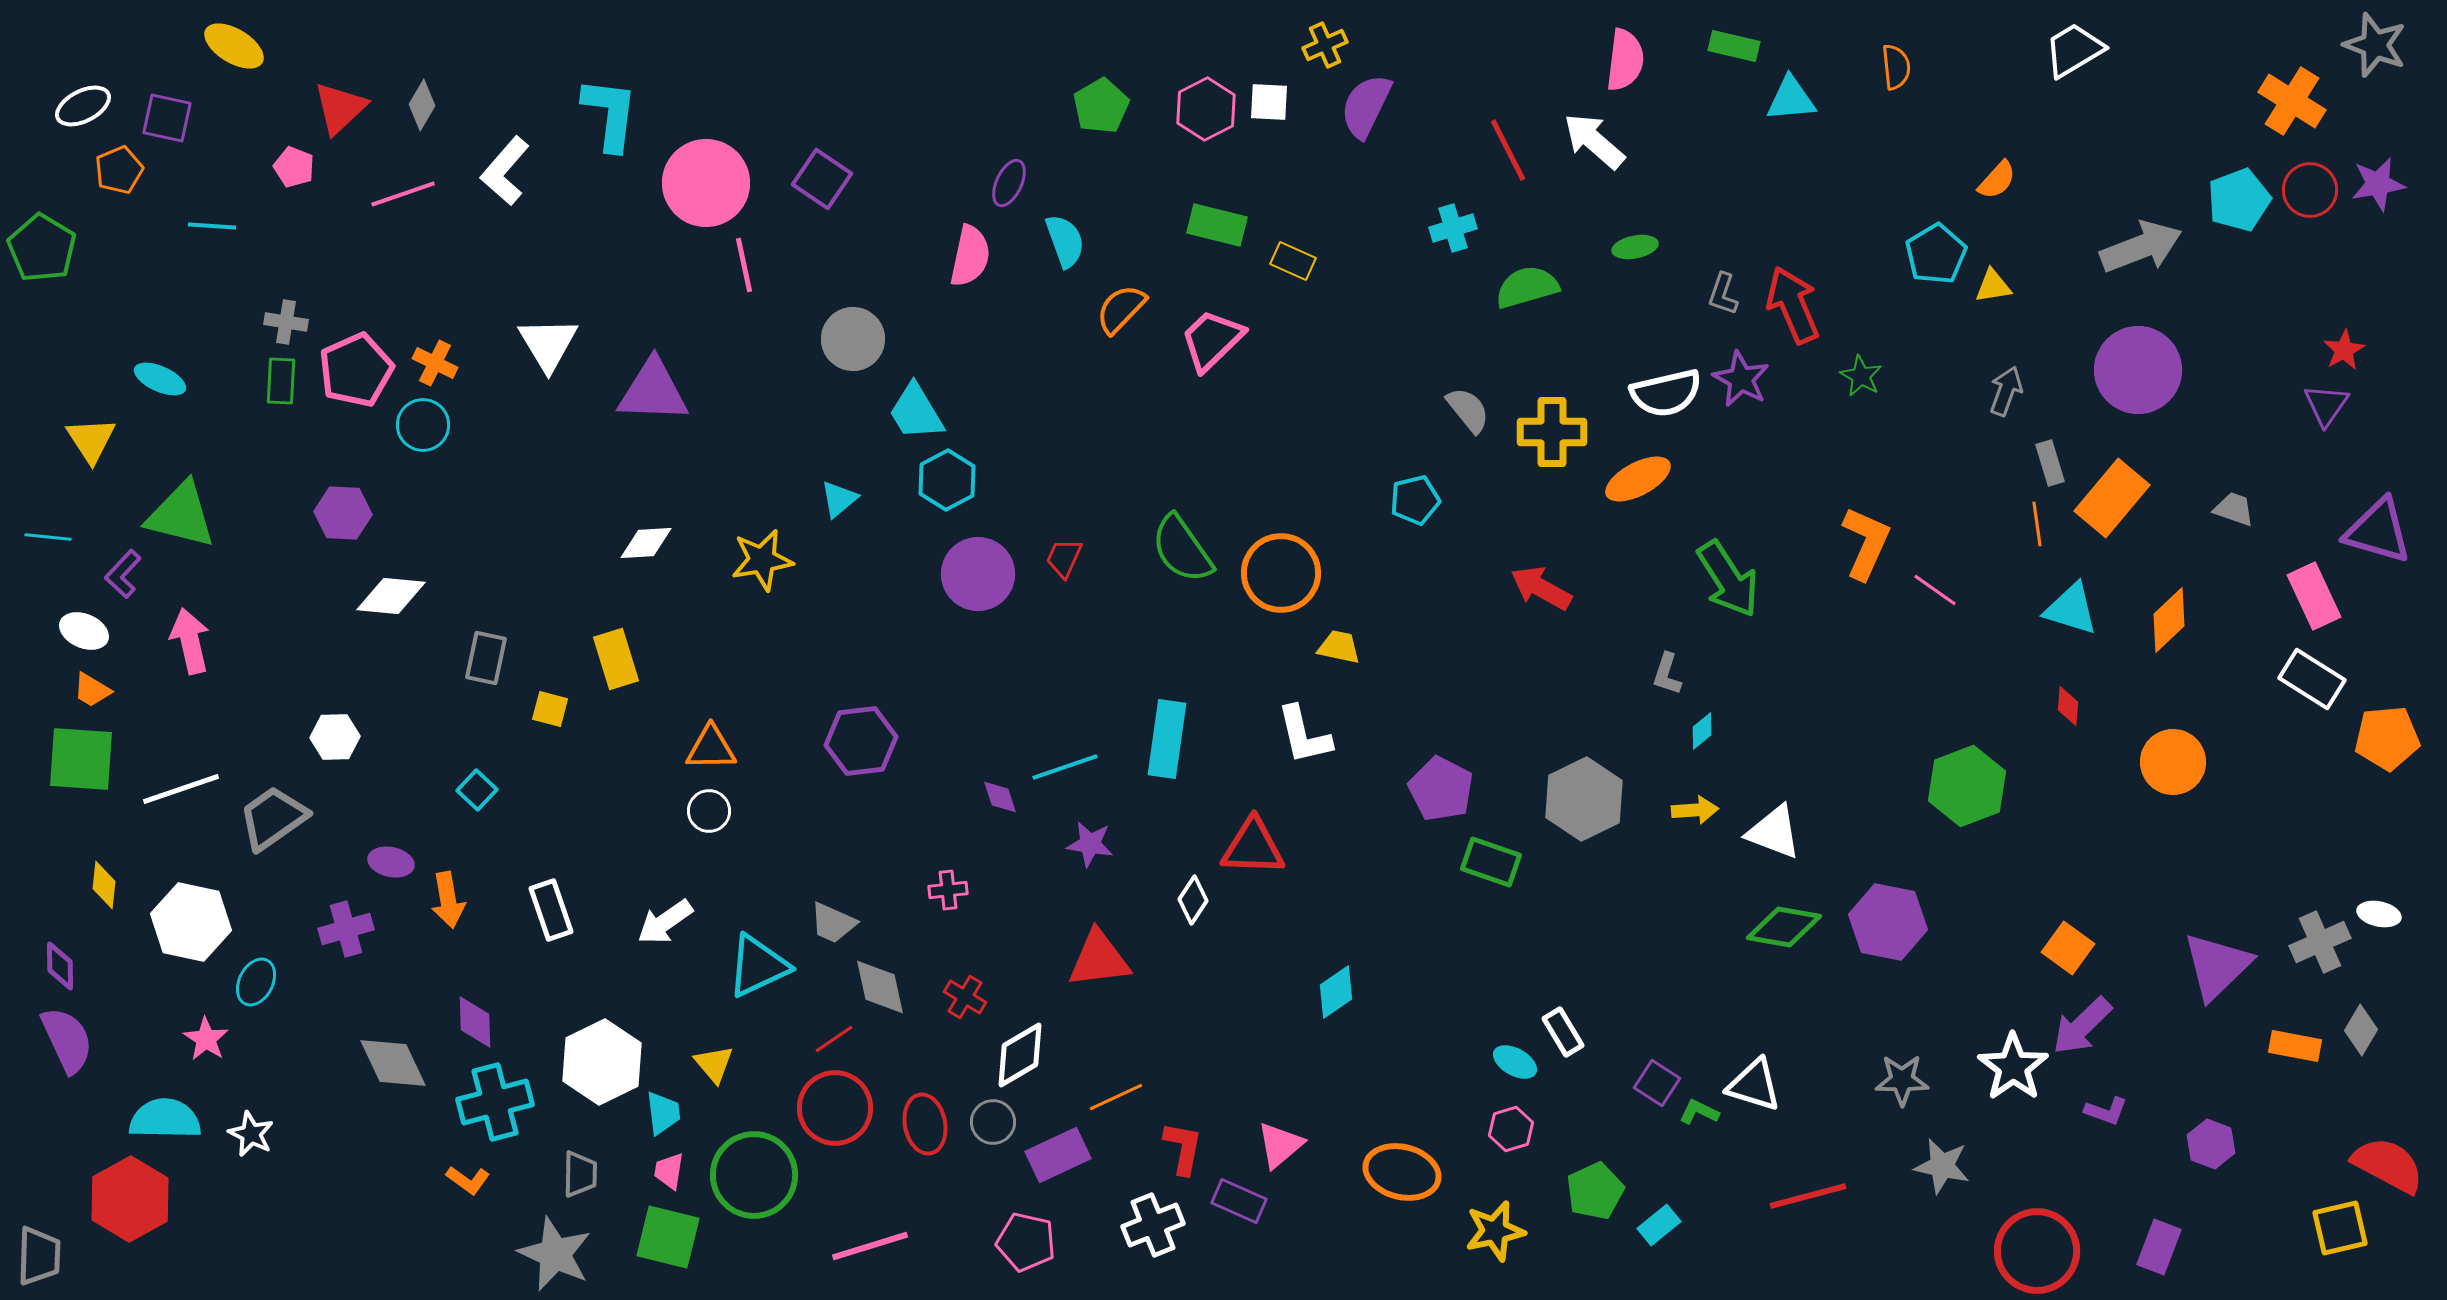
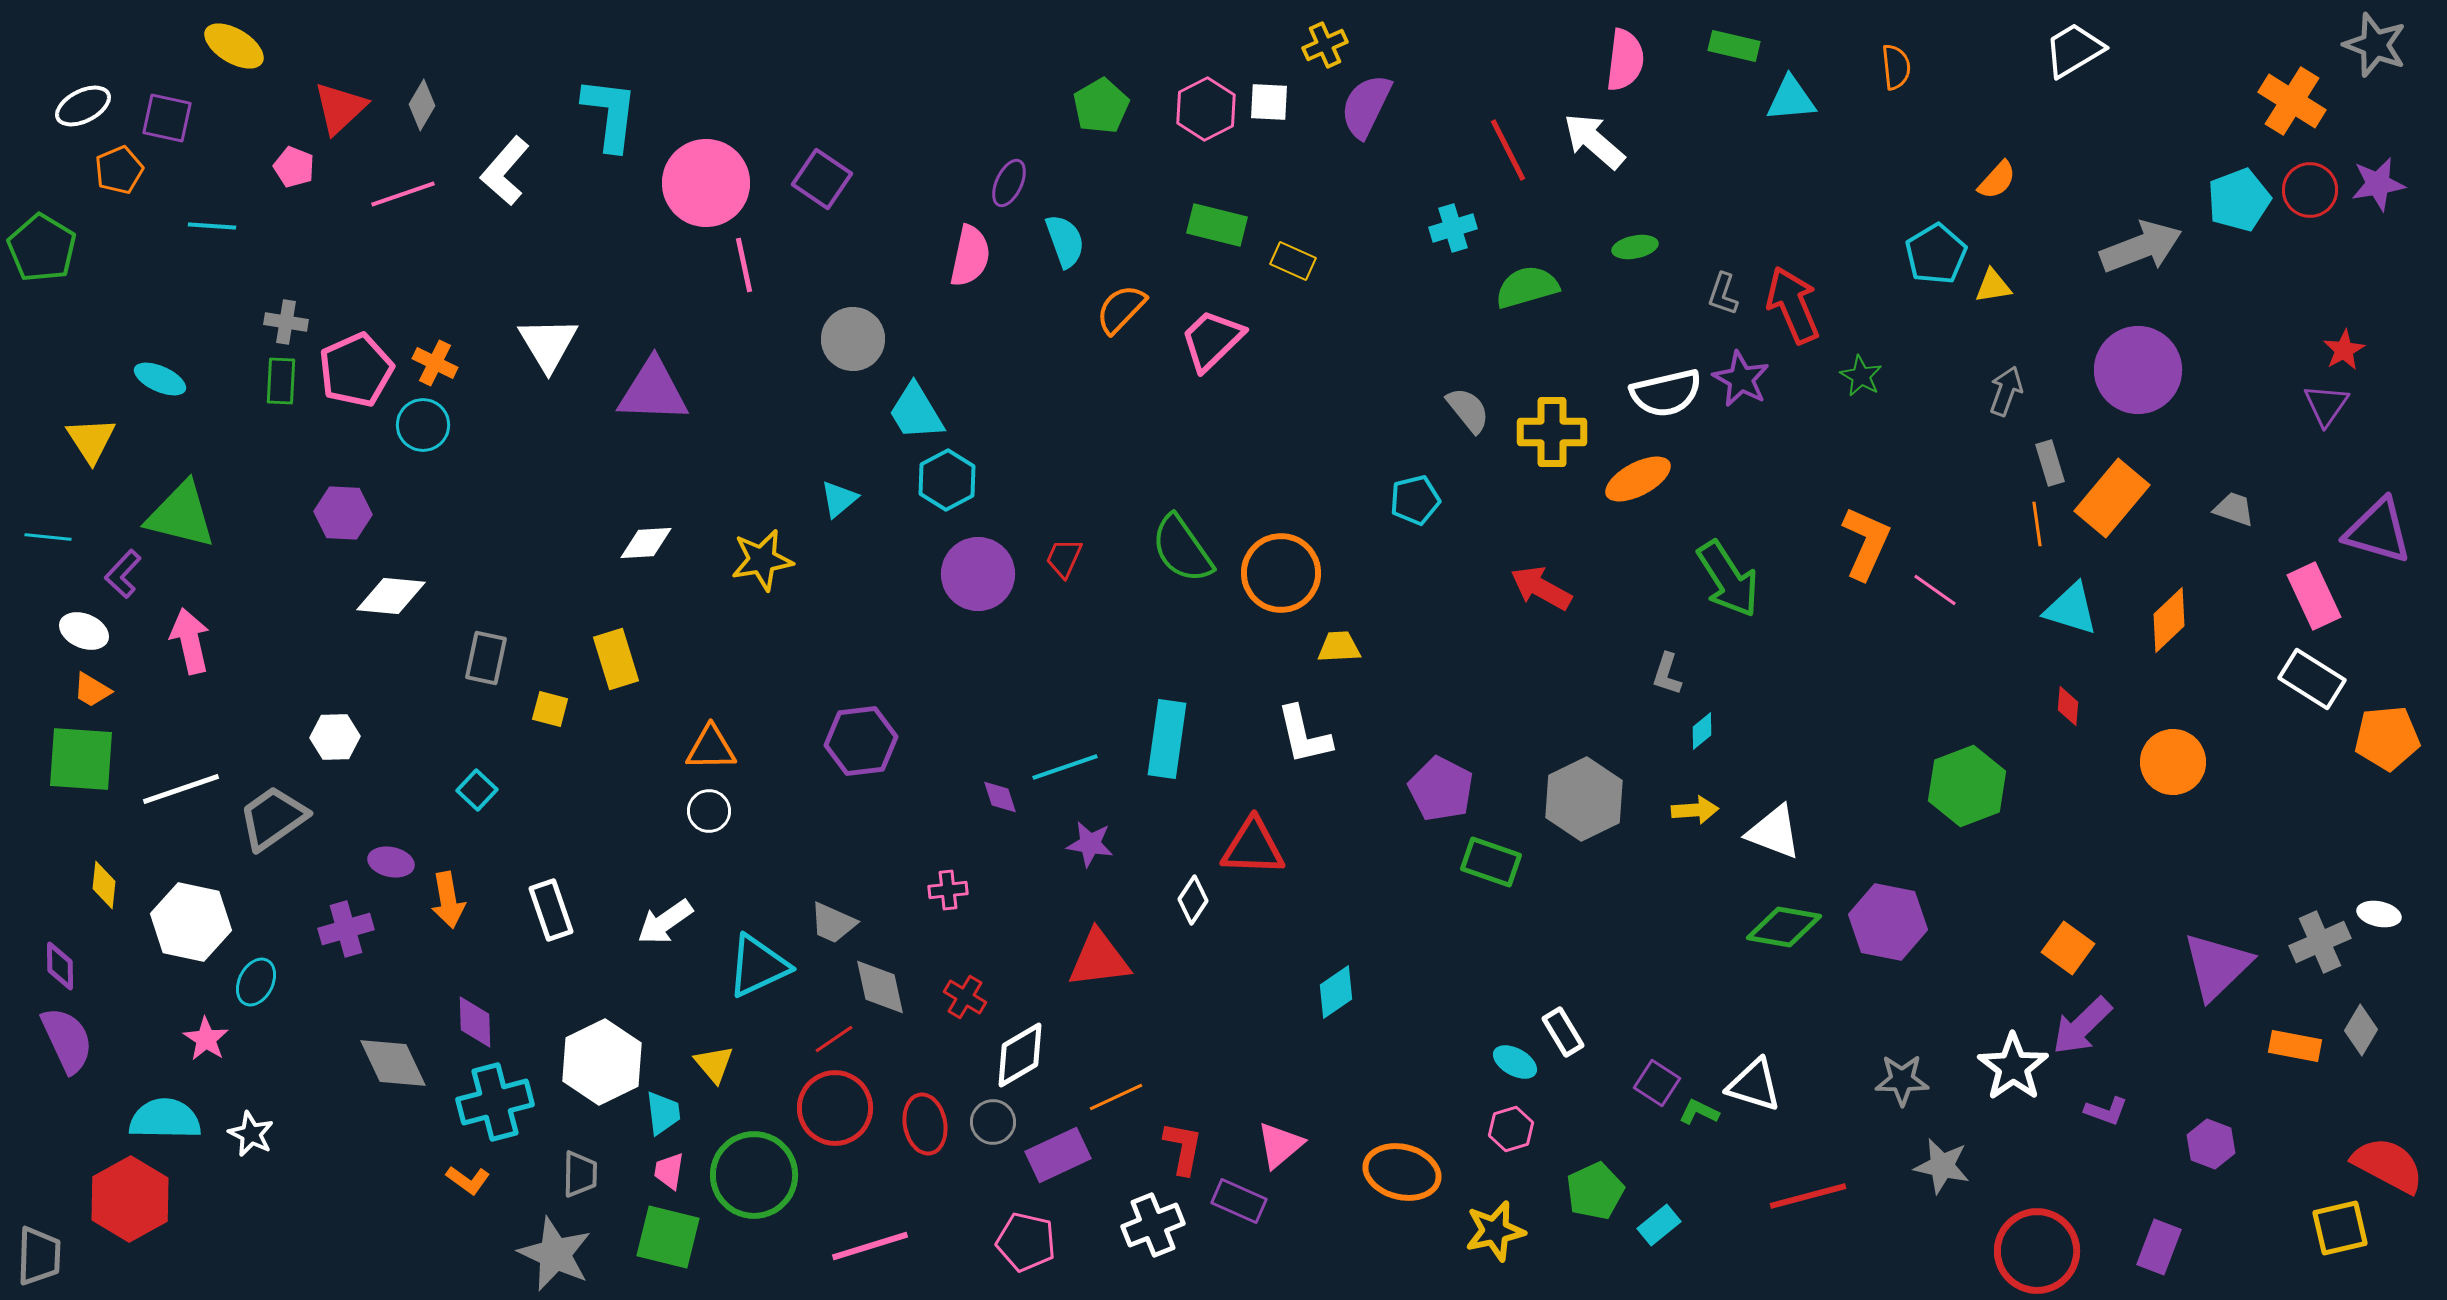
yellow trapezoid at (1339, 647): rotated 15 degrees counterclockwise
